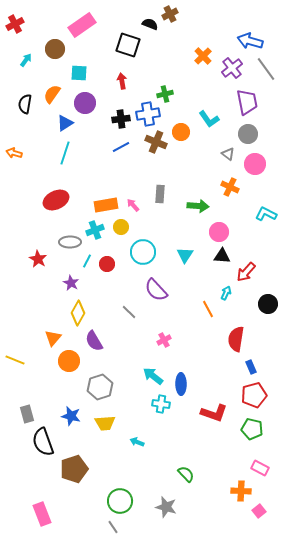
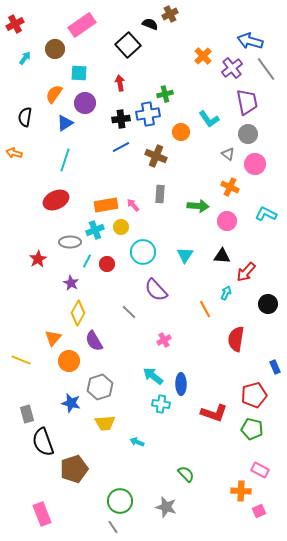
black square at (128, 45): rotated 30 degrees clockwise
cyan arrow at (26, 60): moved 1 px left, 2 px up
red arrow at (122, 81): moved 2 px left, 2 px down
orange semicircle at (52, 94): moved 2 px right
black semicircle at (25, 104): moved 13 px down
brown cross at (156, 142): moved 14 px down
cyan line at (65, 153): moved 7 px down
pink circle at (219, 232): moved 8 px right, 11 px up
red star at (38, 259): rotated 12 degrees clockwise
orange line at (208, 309): moved 3 px left
yellow line at (15, 360): moved 6 px right
blue rectangle at (251, 367): moved 24 px right
blue star at (71, 416): moved 13 px up
pink rectangle at (260, 468): moved 2 px down
pink square at (259, 511): rotated 16 degrees clockwise
